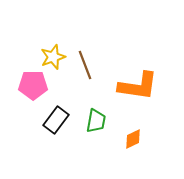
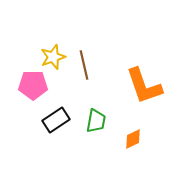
brown line: moved 1 px left; rotated 8 degrees clockwise
orange L-shape: moved 6 px right; rotated 63 degrees clockwise
black rectangle: rotated 20 degrees clockwise
